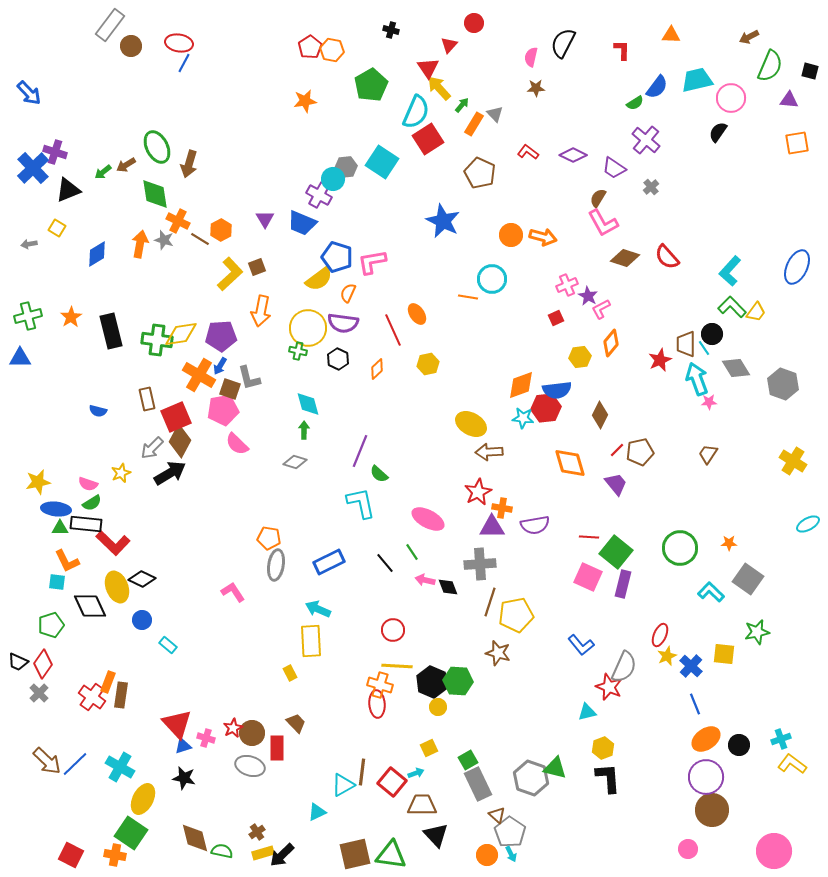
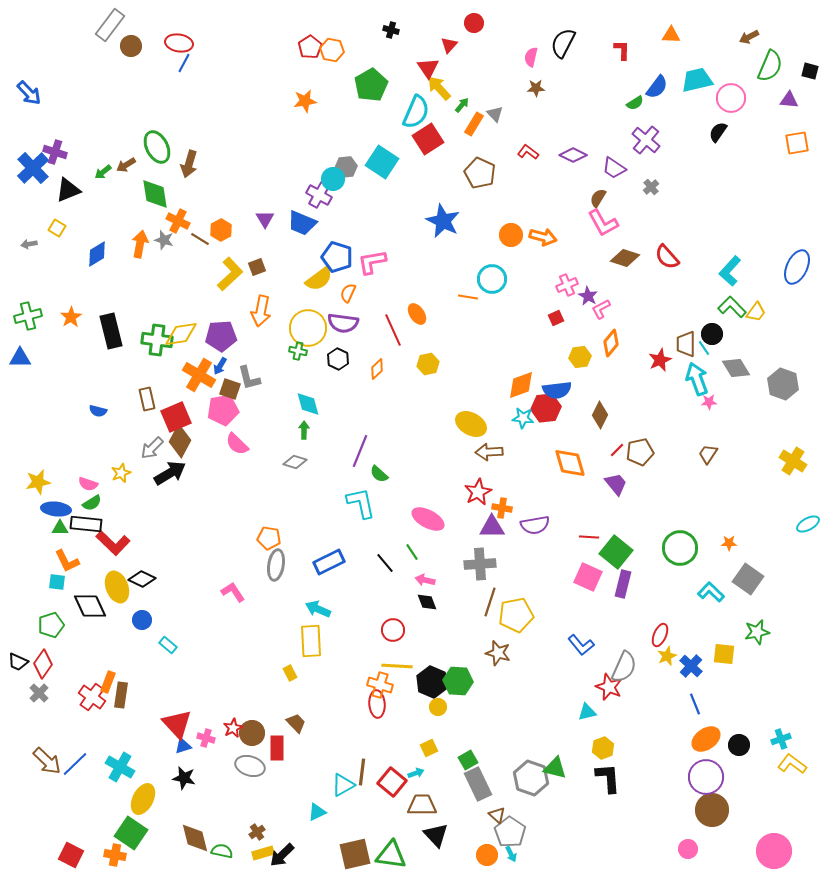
black diamond at (448, 587): moved 21 px left, 15 px down
